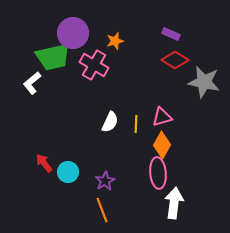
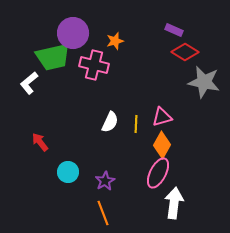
purple rectangle: moved 3 px right, 4 px up
red diamond: moved 10 px right, 8 px up
pink cross: rotated 16 degrees counterclockwise
white L-shape: moved 3 px left
red arrow: moved 4 px left, 21 px up
pink ellipse: rotated 32 degrees clockwise
orange line: moved 1 px right, 3 px down
